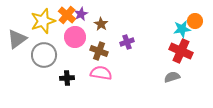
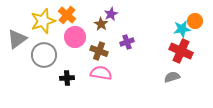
purple star: moved 30 px right
